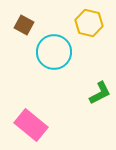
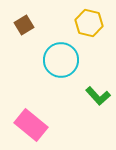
brown square: rotated 30 degrees clockwise
cyan circle: moved 7 px right, 8 px down
green L-shape: moved 2 px left, 3 px down; rotated 75 degrees clockwise
